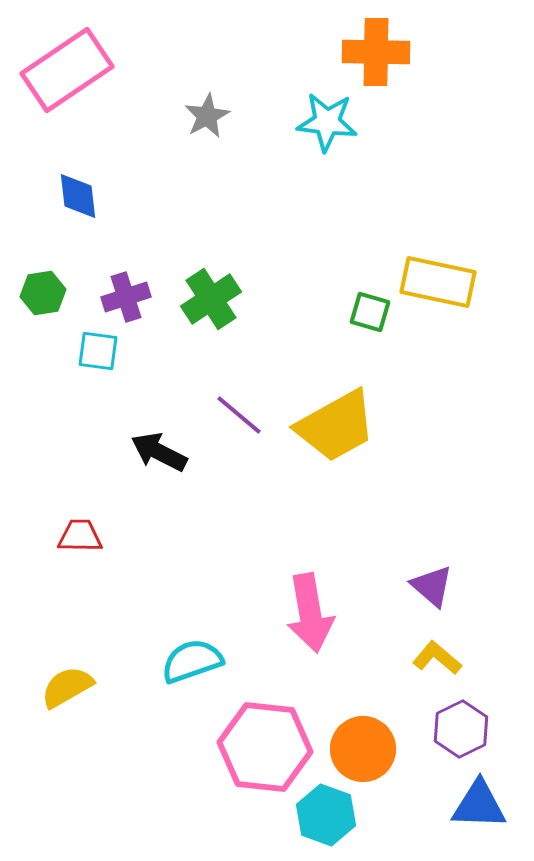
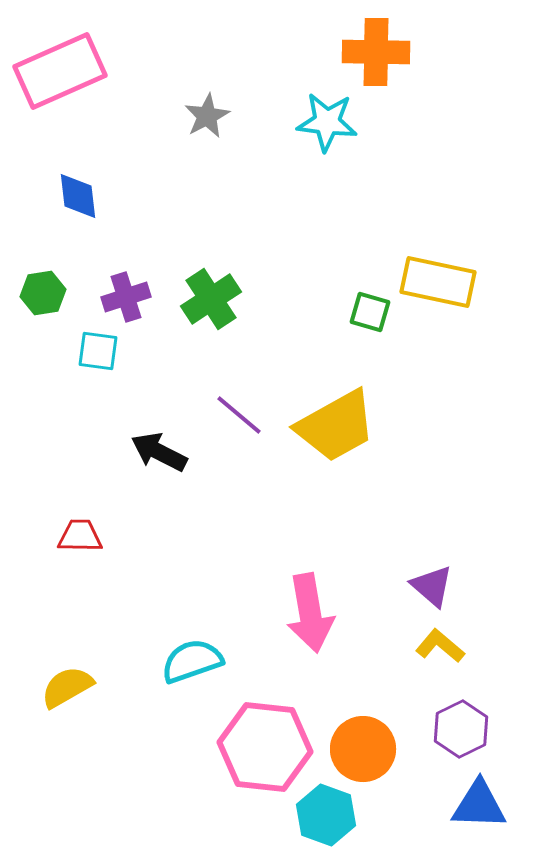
pink rectangle: moved 7 px left, 1 px down; rotated 10 degrees clockwise
yellow L-shape: moved 3 px right, 12 px up
